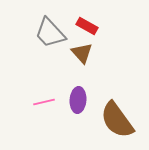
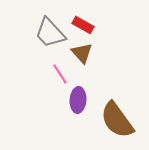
red rectangle: moved 4 px left, 1 px up
pink line: moved 16 px right, 28 px up; rotated 70 degrees clockwise
